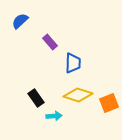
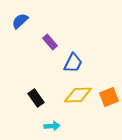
blue trapezoid: rotated 25 degrees clockwise
yellow diamond: rotated 20 degrees counterclockwise
orange square: moved 6 px up
cyan arrow: moved 2 px left, 10 px down
